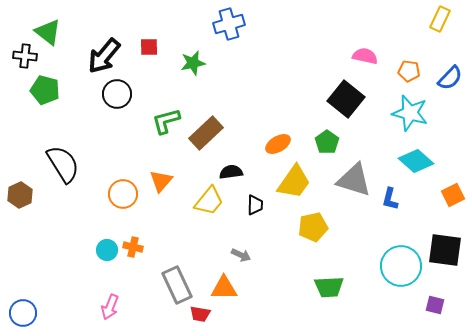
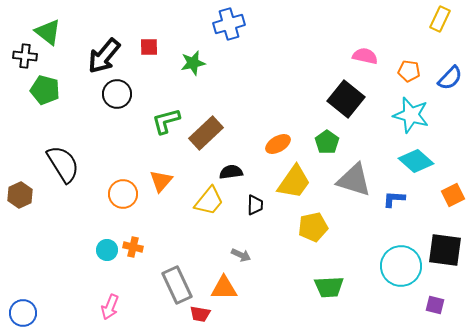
cyan star at (410, 113): moved 1 px right, 2 px down
blue L-shape at (390, 199): moved 4 px right; rotated 80 degrees clockwise
